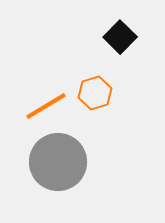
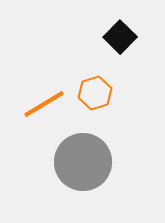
orange line: moved 2 px left, 2 px up
gray circle: moved 25 px right
